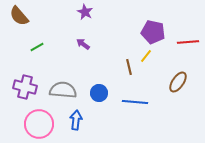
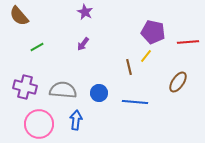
purple arrow: rotated 88 degrees counterclockwise
